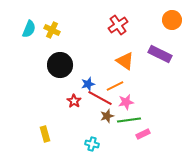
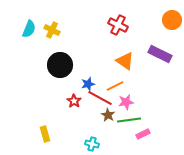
red cross: rotated 30 degrees counterclockwise
brown star: moved 1 px right, 1 px up; rotated 24 degrees counterclockwise
